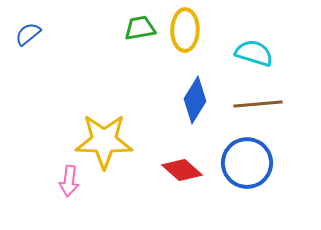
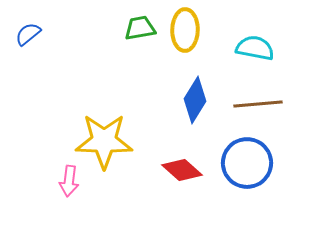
cyan semicircle: moved 1 px right, 5 px up; rotated 6 degrees counterclockwise
